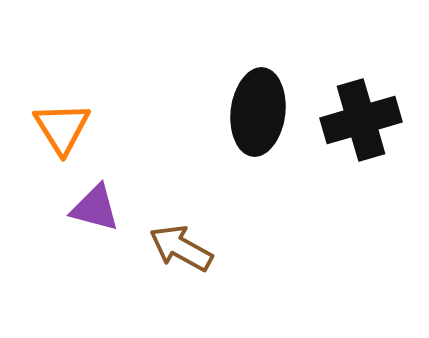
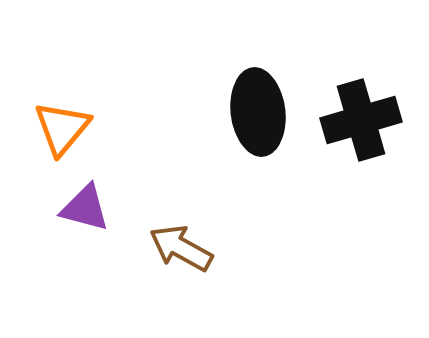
black ellipse: rotated 14 degrees counterclockwise
orange triangle: rotated 12 degrees clockwise
purple triangle: moved 10 px left
